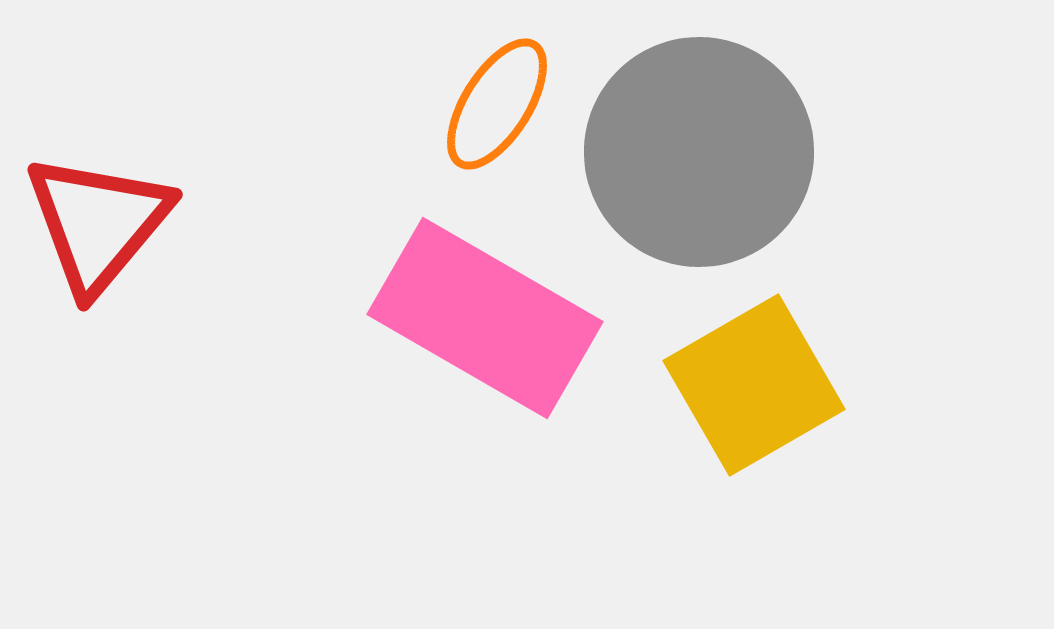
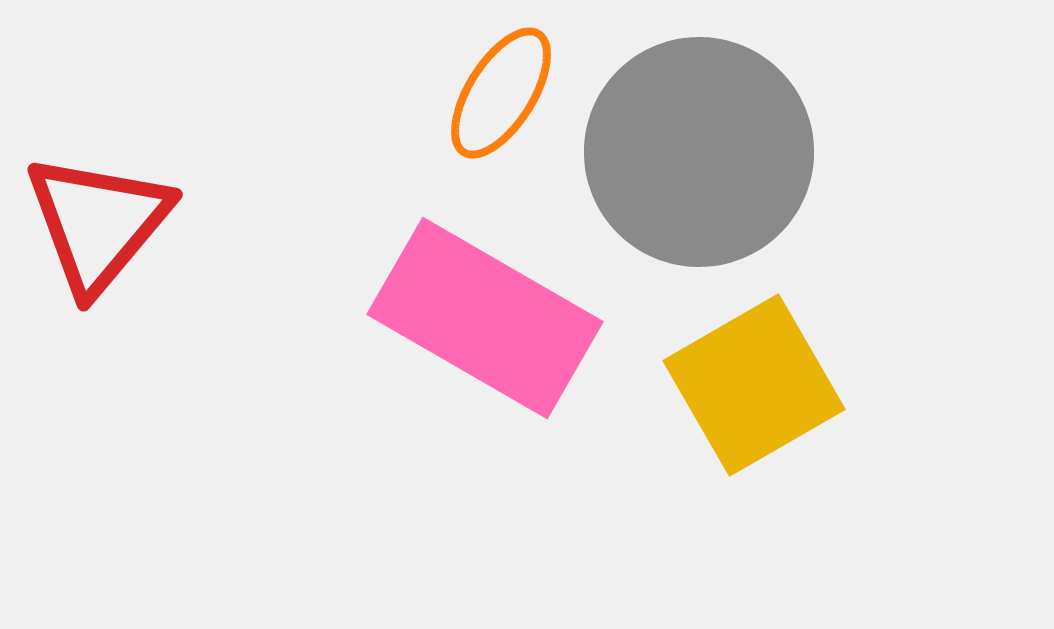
orange ellipse: moved 4 px right, 11 px up
